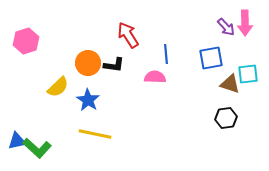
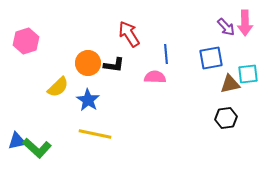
red arrow: moved 1 px right, 1 px up
brown triangle: rotated 30 degrees counterclockwise
